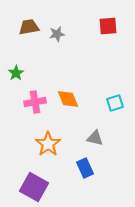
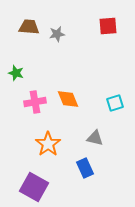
brown trapezoid: rotated 15 degrees clockwise
green star: rotated 21 degrees counterclockwise
